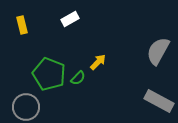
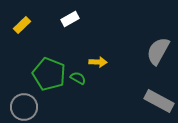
yellow rectangle: rotated 60 degrees clockwise
yellow arrow: rotated 48 degrees clockwise
green semicircle: rotated 105 degrees counterclockwise
gray circle: moved 2 px left
